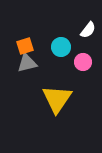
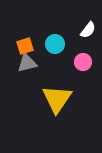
cyan circle: moved 6 px left, 3 px up
